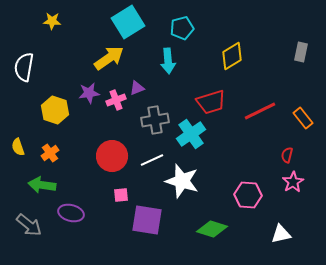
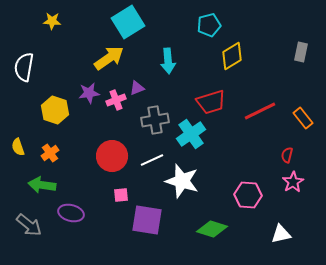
cyan pentagon: moved 27 px right, 3 px up
